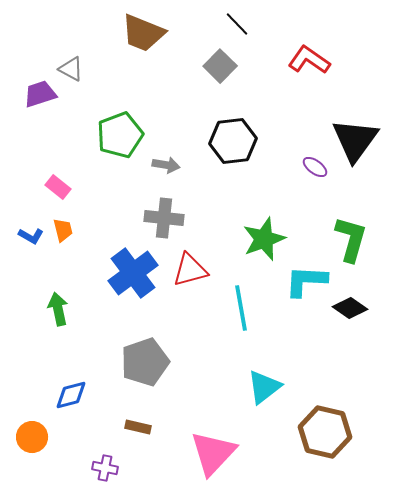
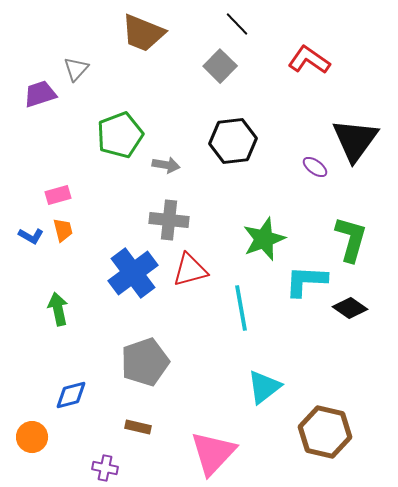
gray triangle: moved 5 px right; rotated 44 degrees clockwise
pink rectangle: moved 8 px down; rotated 55 degrees counterclockwise
gray cross: moved 5 px right, 2 px down
